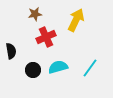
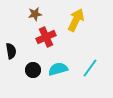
cyan semicircle: moved 2 px down
